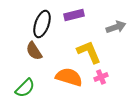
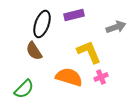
green semicircle: moved 1 px left, 1 px down
